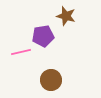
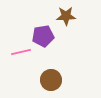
brown star: rotated 18 degrees counterclockwise
